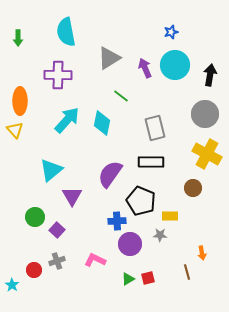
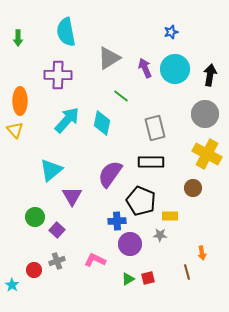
cyan circle: moved 4 px down
